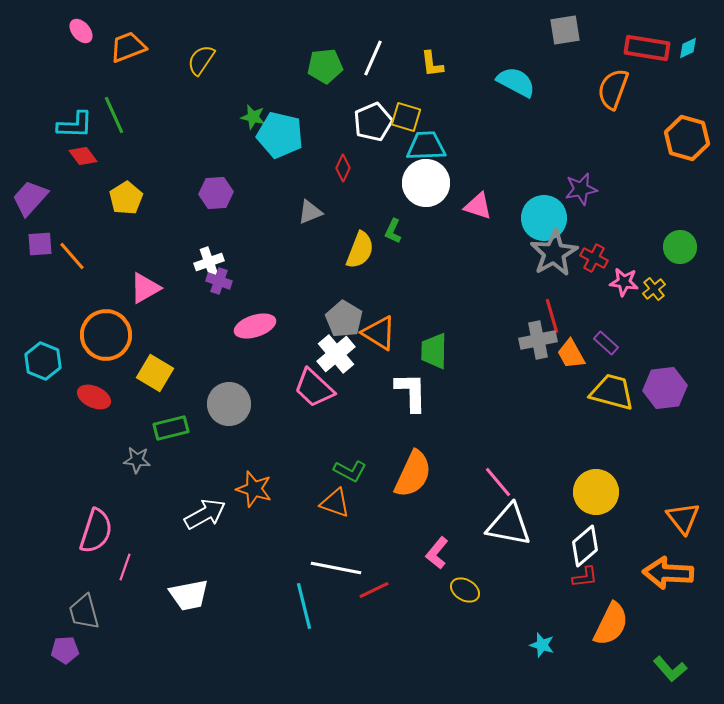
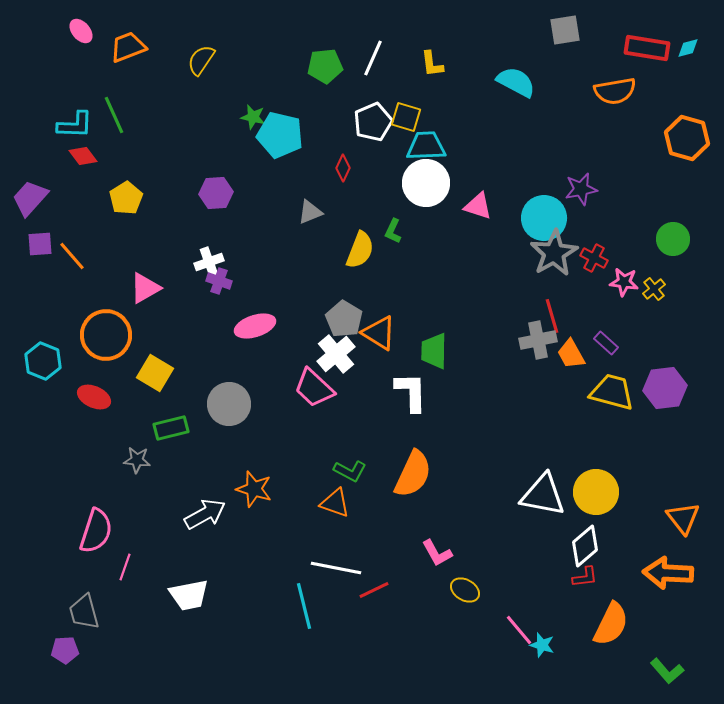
cyan diamond at (688, 48): rotated 10 degrees clockwise
orange semicircle at (613, 89): moved 2 px right, 2 px down; rotated 120 degrees counterclockwise
green circle at (680, 247): moved 7 px left, 8 px up
pink line at (498, 482): moved 21 px right, 148 px down
white triangle at (509, 525): moved 34 px right, 30 px up
pink L-shape at (437, 553): rotated 68 degrees counterclockwise
green L-shape at (670, 669): moved 3 px left, 2 px down
